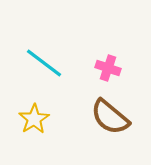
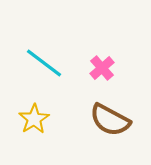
pink cross: moved 6 px left; rotated 30 degrees clockwise
brown semicircle: moved 3 px down; rotated 12 degrees counterclockwise
